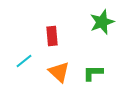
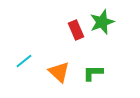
red rectangle: moved 24 px right, 6 px up; rotated 18 degrees counterclockwise
